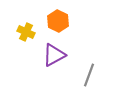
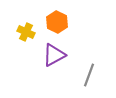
orange hexagon: moved 1 px left, 1 px down
